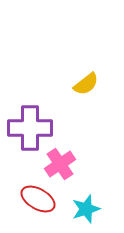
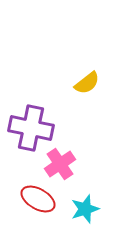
yellow semicircle: moved 1 px right, 1 px up
purple cross: moved 1 px right; rotated 12 degrees clockwise
cyan star: moved 1 px left
